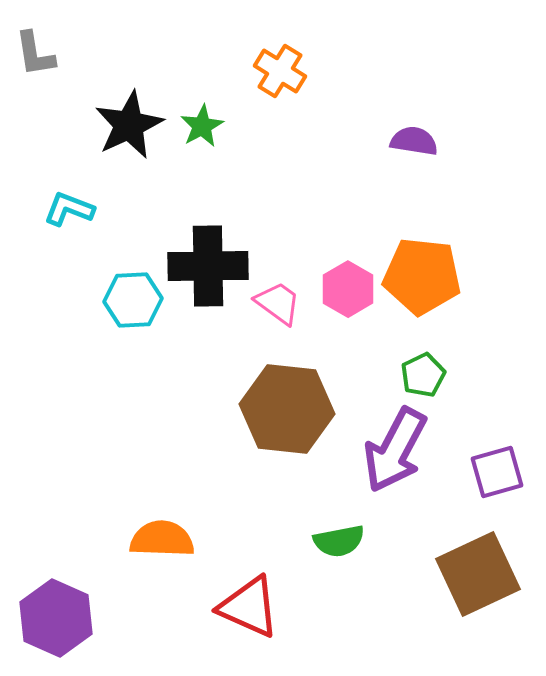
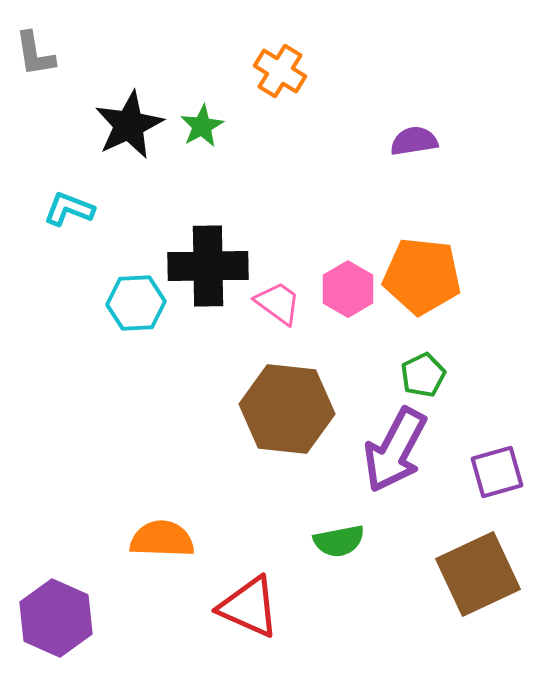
purple semicircle: rotated 18 degrees counterclockwise
cyan hexagon: moved 3 px right, 3 px down
